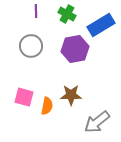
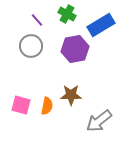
purple line: moved 1 px right, 9 px down; rotated 40 degrees counterclockwise
pink square: moved 3 px left, 8 px down
gray arrow: moved 2 px right, 1 px up
